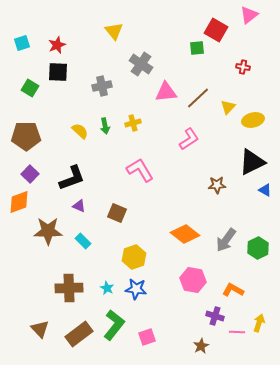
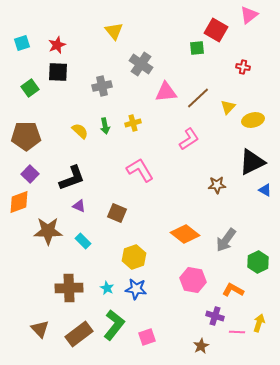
green square at (30, 88): rotated 24 degrees clockwise
green hexagon at (258, 248): moved 14 px down
